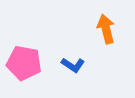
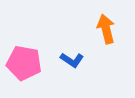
blue L-shape: moved 1 px left, 5 px up
